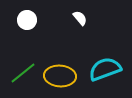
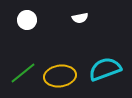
white semicircle: rotated 119 degrees clockwise
yellow ellipse: rotated 12 degrees counterclockwise
